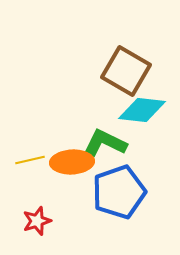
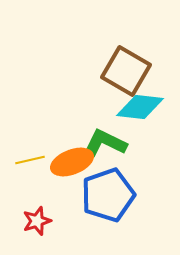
cyan diamond: moved 2 px left, 3 px up
orange ellipse: rotated 18 degrees counterclockwise
blue pentagon: moved 11 px left, 3 px down
